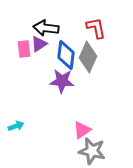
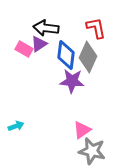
pink rectangle: rotated 54 degrees counterclockwise
purple star: moved 10 px right
